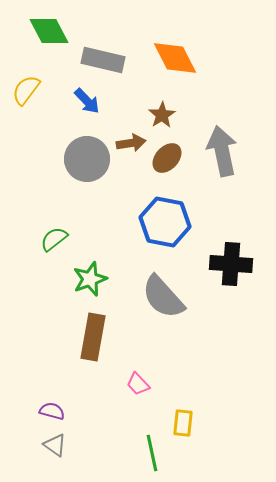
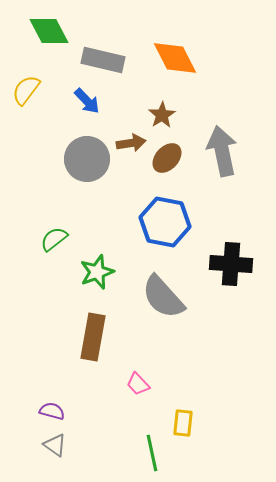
green star: moved 7 px right, 7 px up
